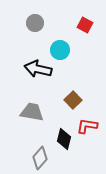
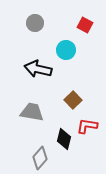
cyan circle: moved 6 px right
